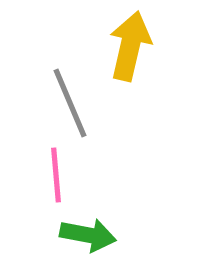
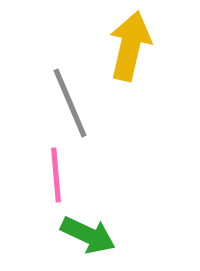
green arrow: rotated 14 degrees clockwise
